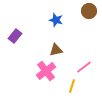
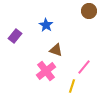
blue star: moved 10 px left, 5 px down; rotated 16 degrees clockwise
brown triangle: rotated 32 degrees clockwise
pink line: rotated 14 degrees counterclockwise
